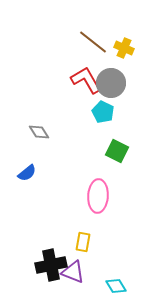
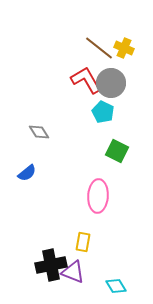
brown line: moved 6 px right, 6 px down
